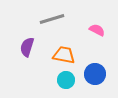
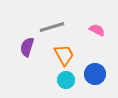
gray line: moved 8 px down
orange trapezoid: rotated 50 degrees clockwise
